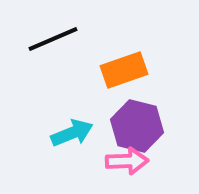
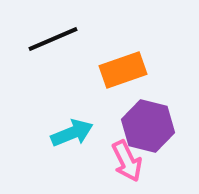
orange rectangle: moved 1 px left
purple hexagon: moved 11 px right
pink arrow: rotated 66 degrees clockwise
